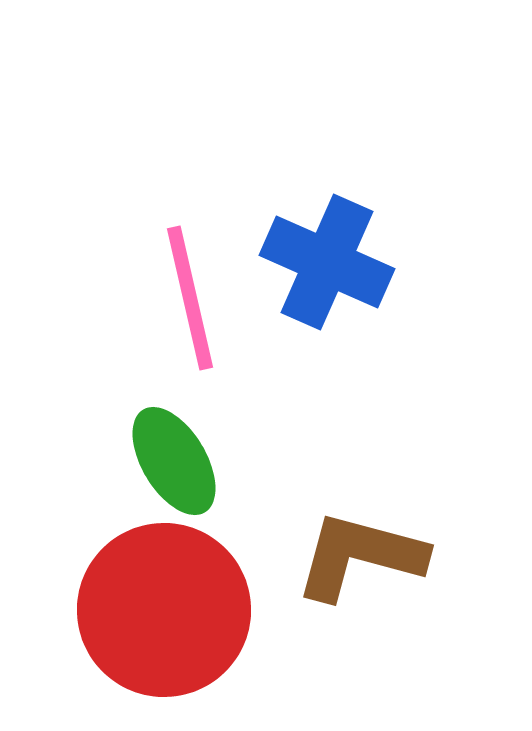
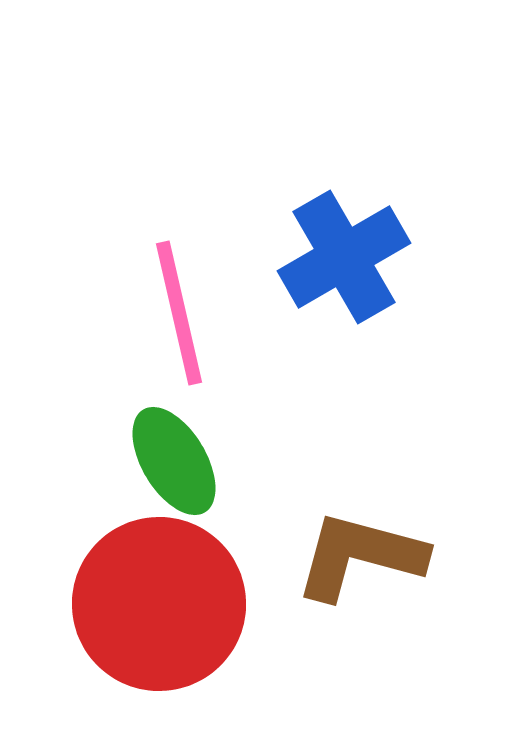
blue cross: moved 17 px right, 5 px up; rotated 36 degrees clockwise
pink line: moved 11 px left, 15 px down
red circle: moved 5 px left, 6 px up
